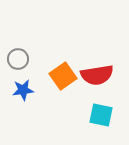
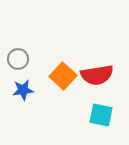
orange square: rotated 12 degrees counterclockwise
